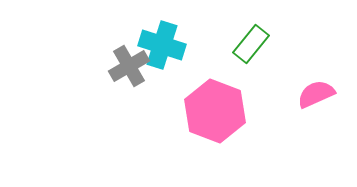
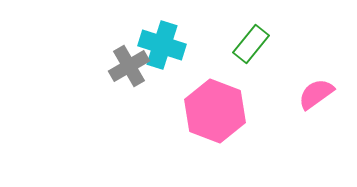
pink semicircle: rotated 12 degrees counterclockwise
